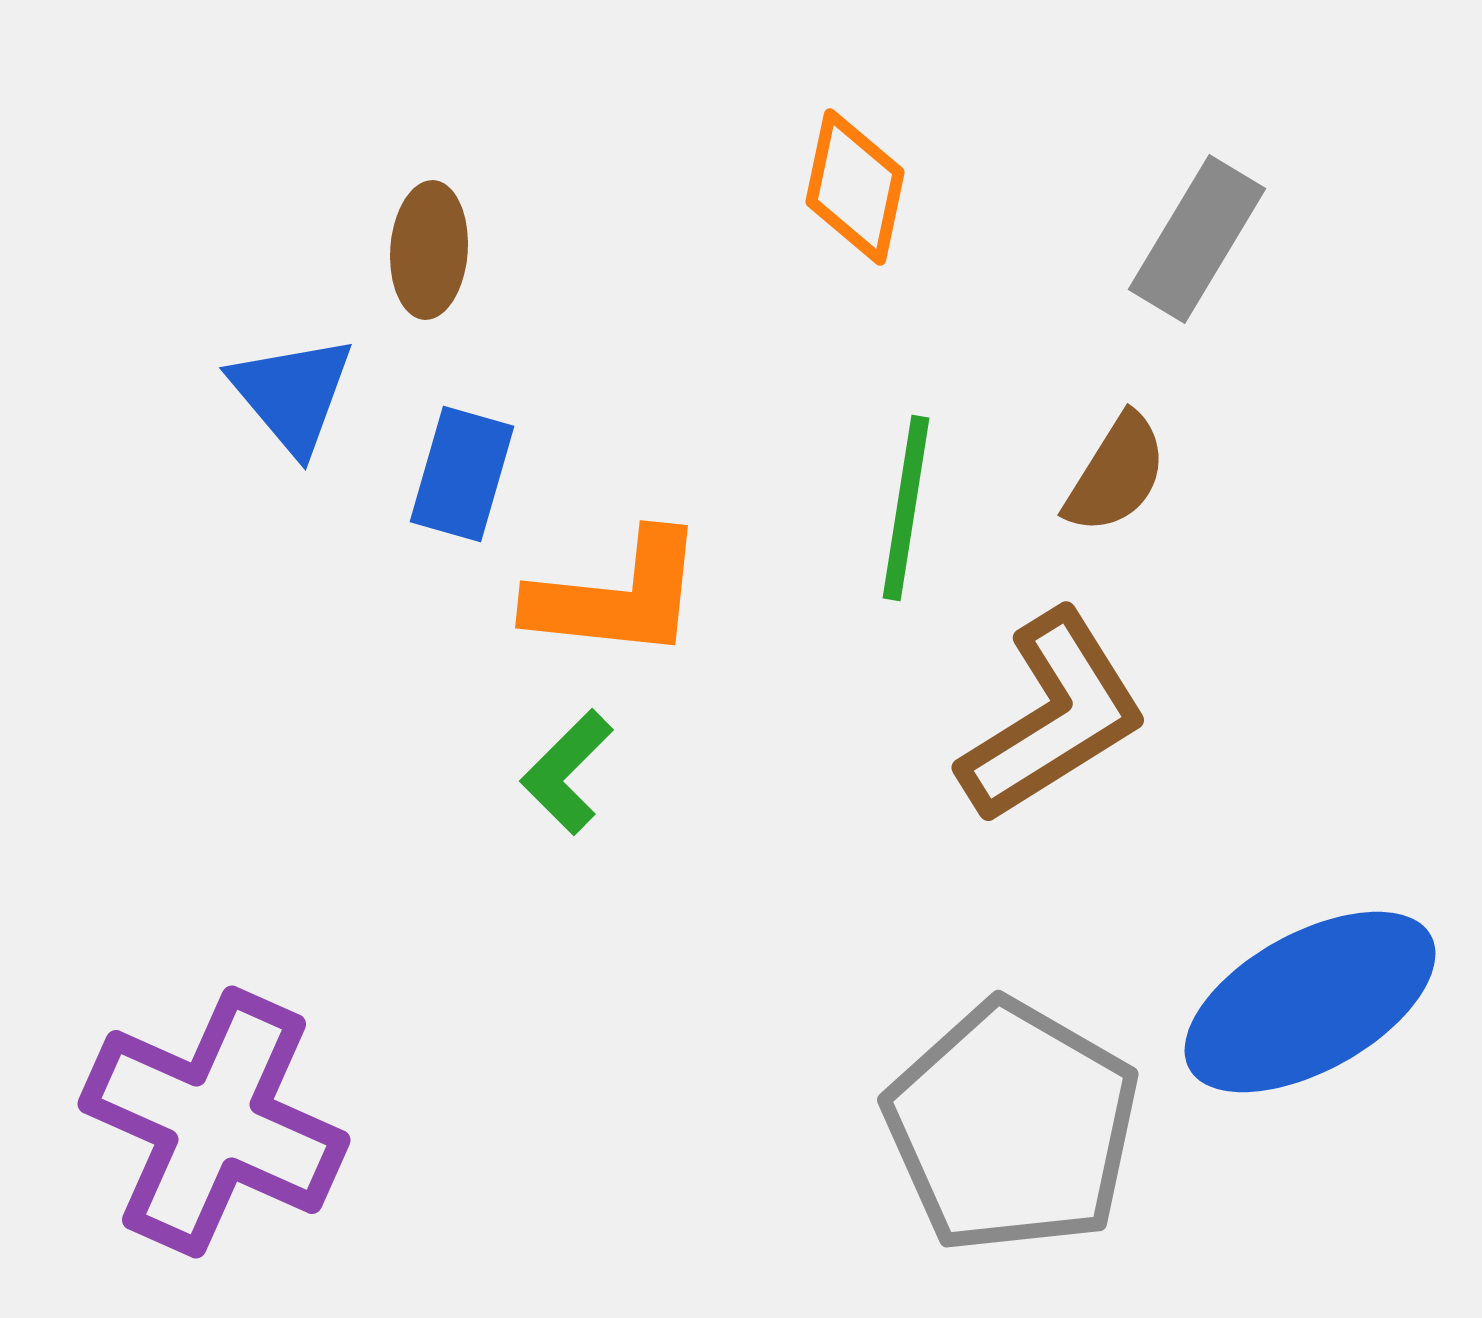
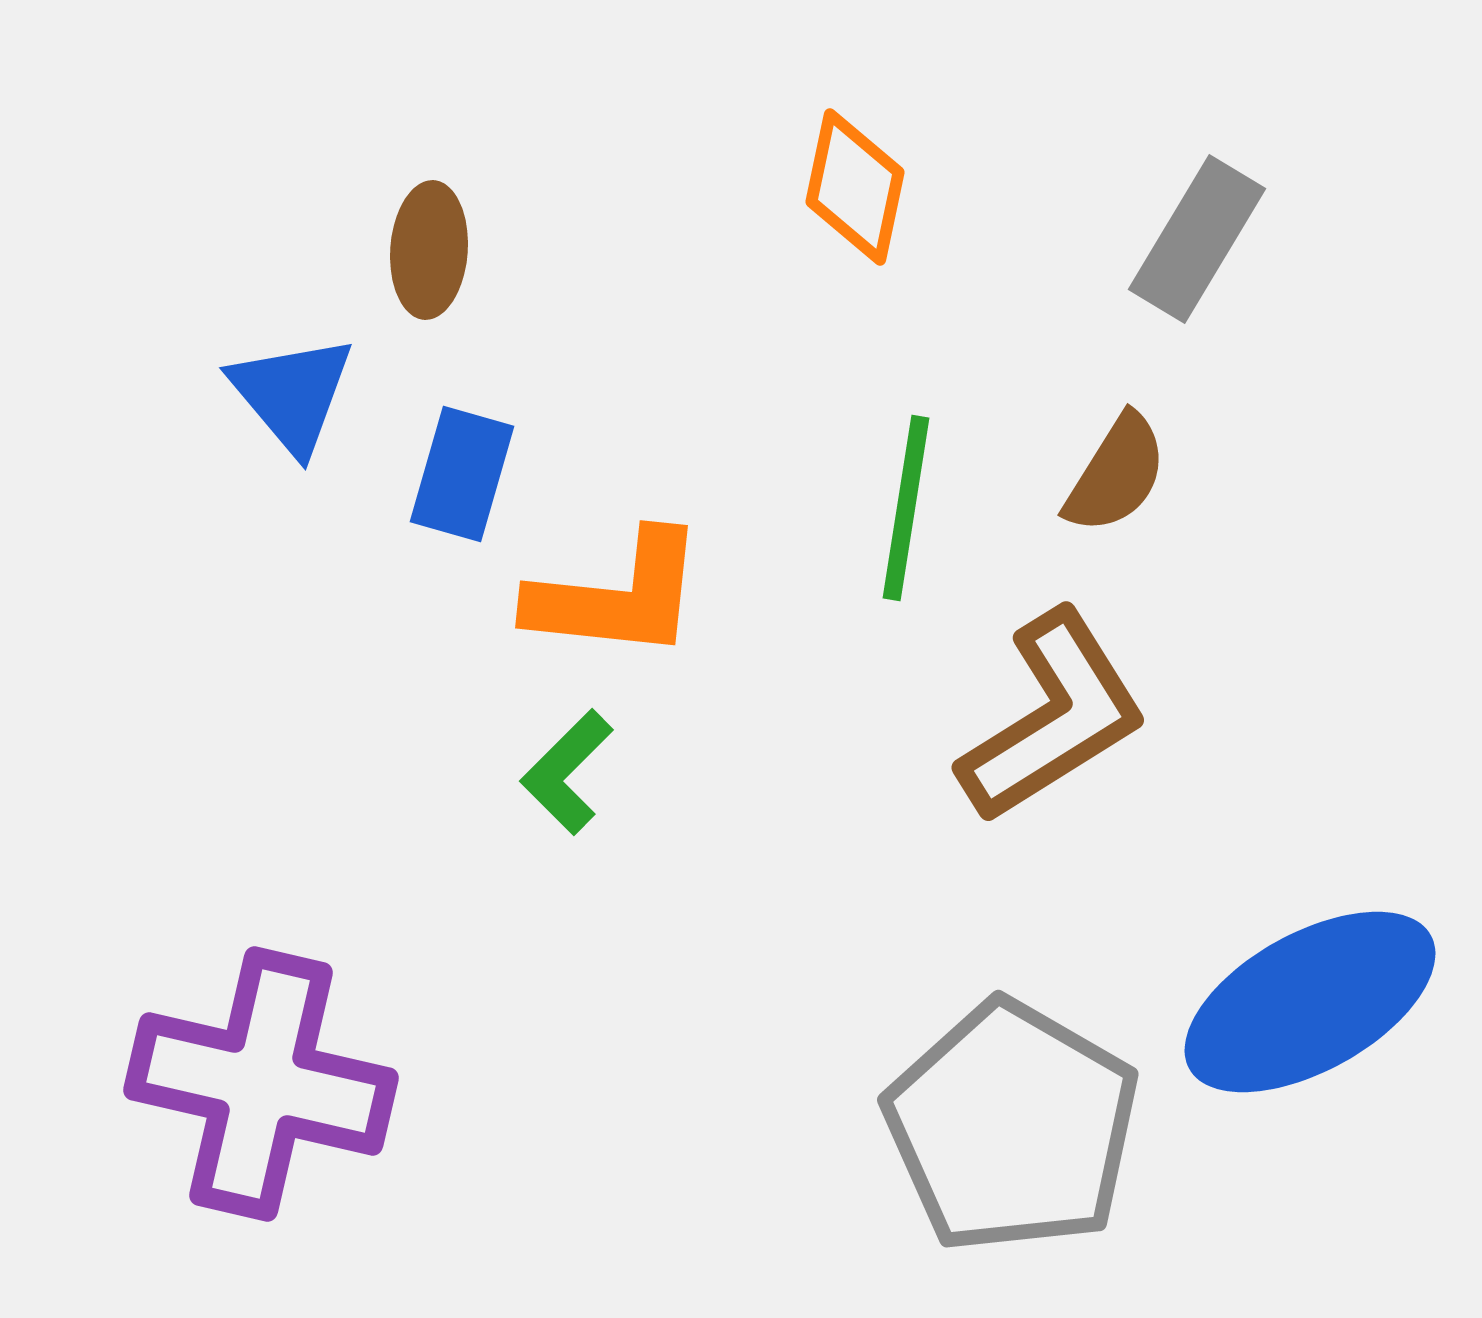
purple cross: moved 47 px right, 38 px up; rotated 11 degrees counterclockwise
